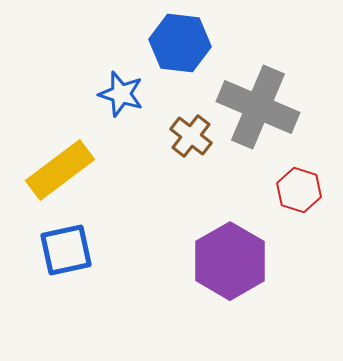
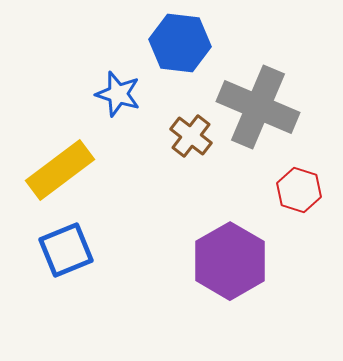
blue star: moved 3 px left
blue square: rotated 10 degrees counterclockwise
